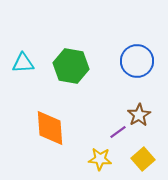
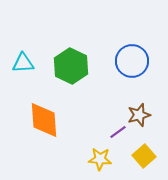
blue circle: moved 5 px left
green hexagon: rotated 16 degrees clockwise
brown star: rotated 15 degrees clockwise
orange diamond: moved 6 px left, 8 px up
yellow square: moved 1 px right, 3 px up
